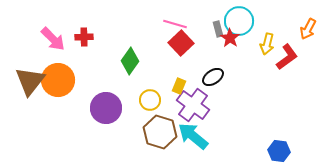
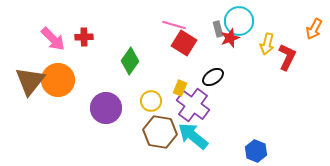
pink line: moved 1 px left, 1 px down
orange arrow: moved 6 px right
red star: rotated 18 degrees clockwise
red square: moved 3 px right; rotated 15 degrees counterclockwise
red L-shape: rotated 28 degrees counterclockwise
yellow rectangle: moved 1 px right, 2 px down
yellow circle: moved 1 px right, 1 px down
brown hexagon: rotated 8 degrees counterclockwise
blue hexagon: moved 23 px left; rotated 15 degrees clockwise
